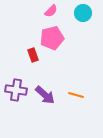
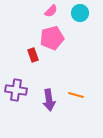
cyan circle: moved 3 px left
purple arrow: moved 4 px right, 5 px down; rotated 40 degrees clockwise
